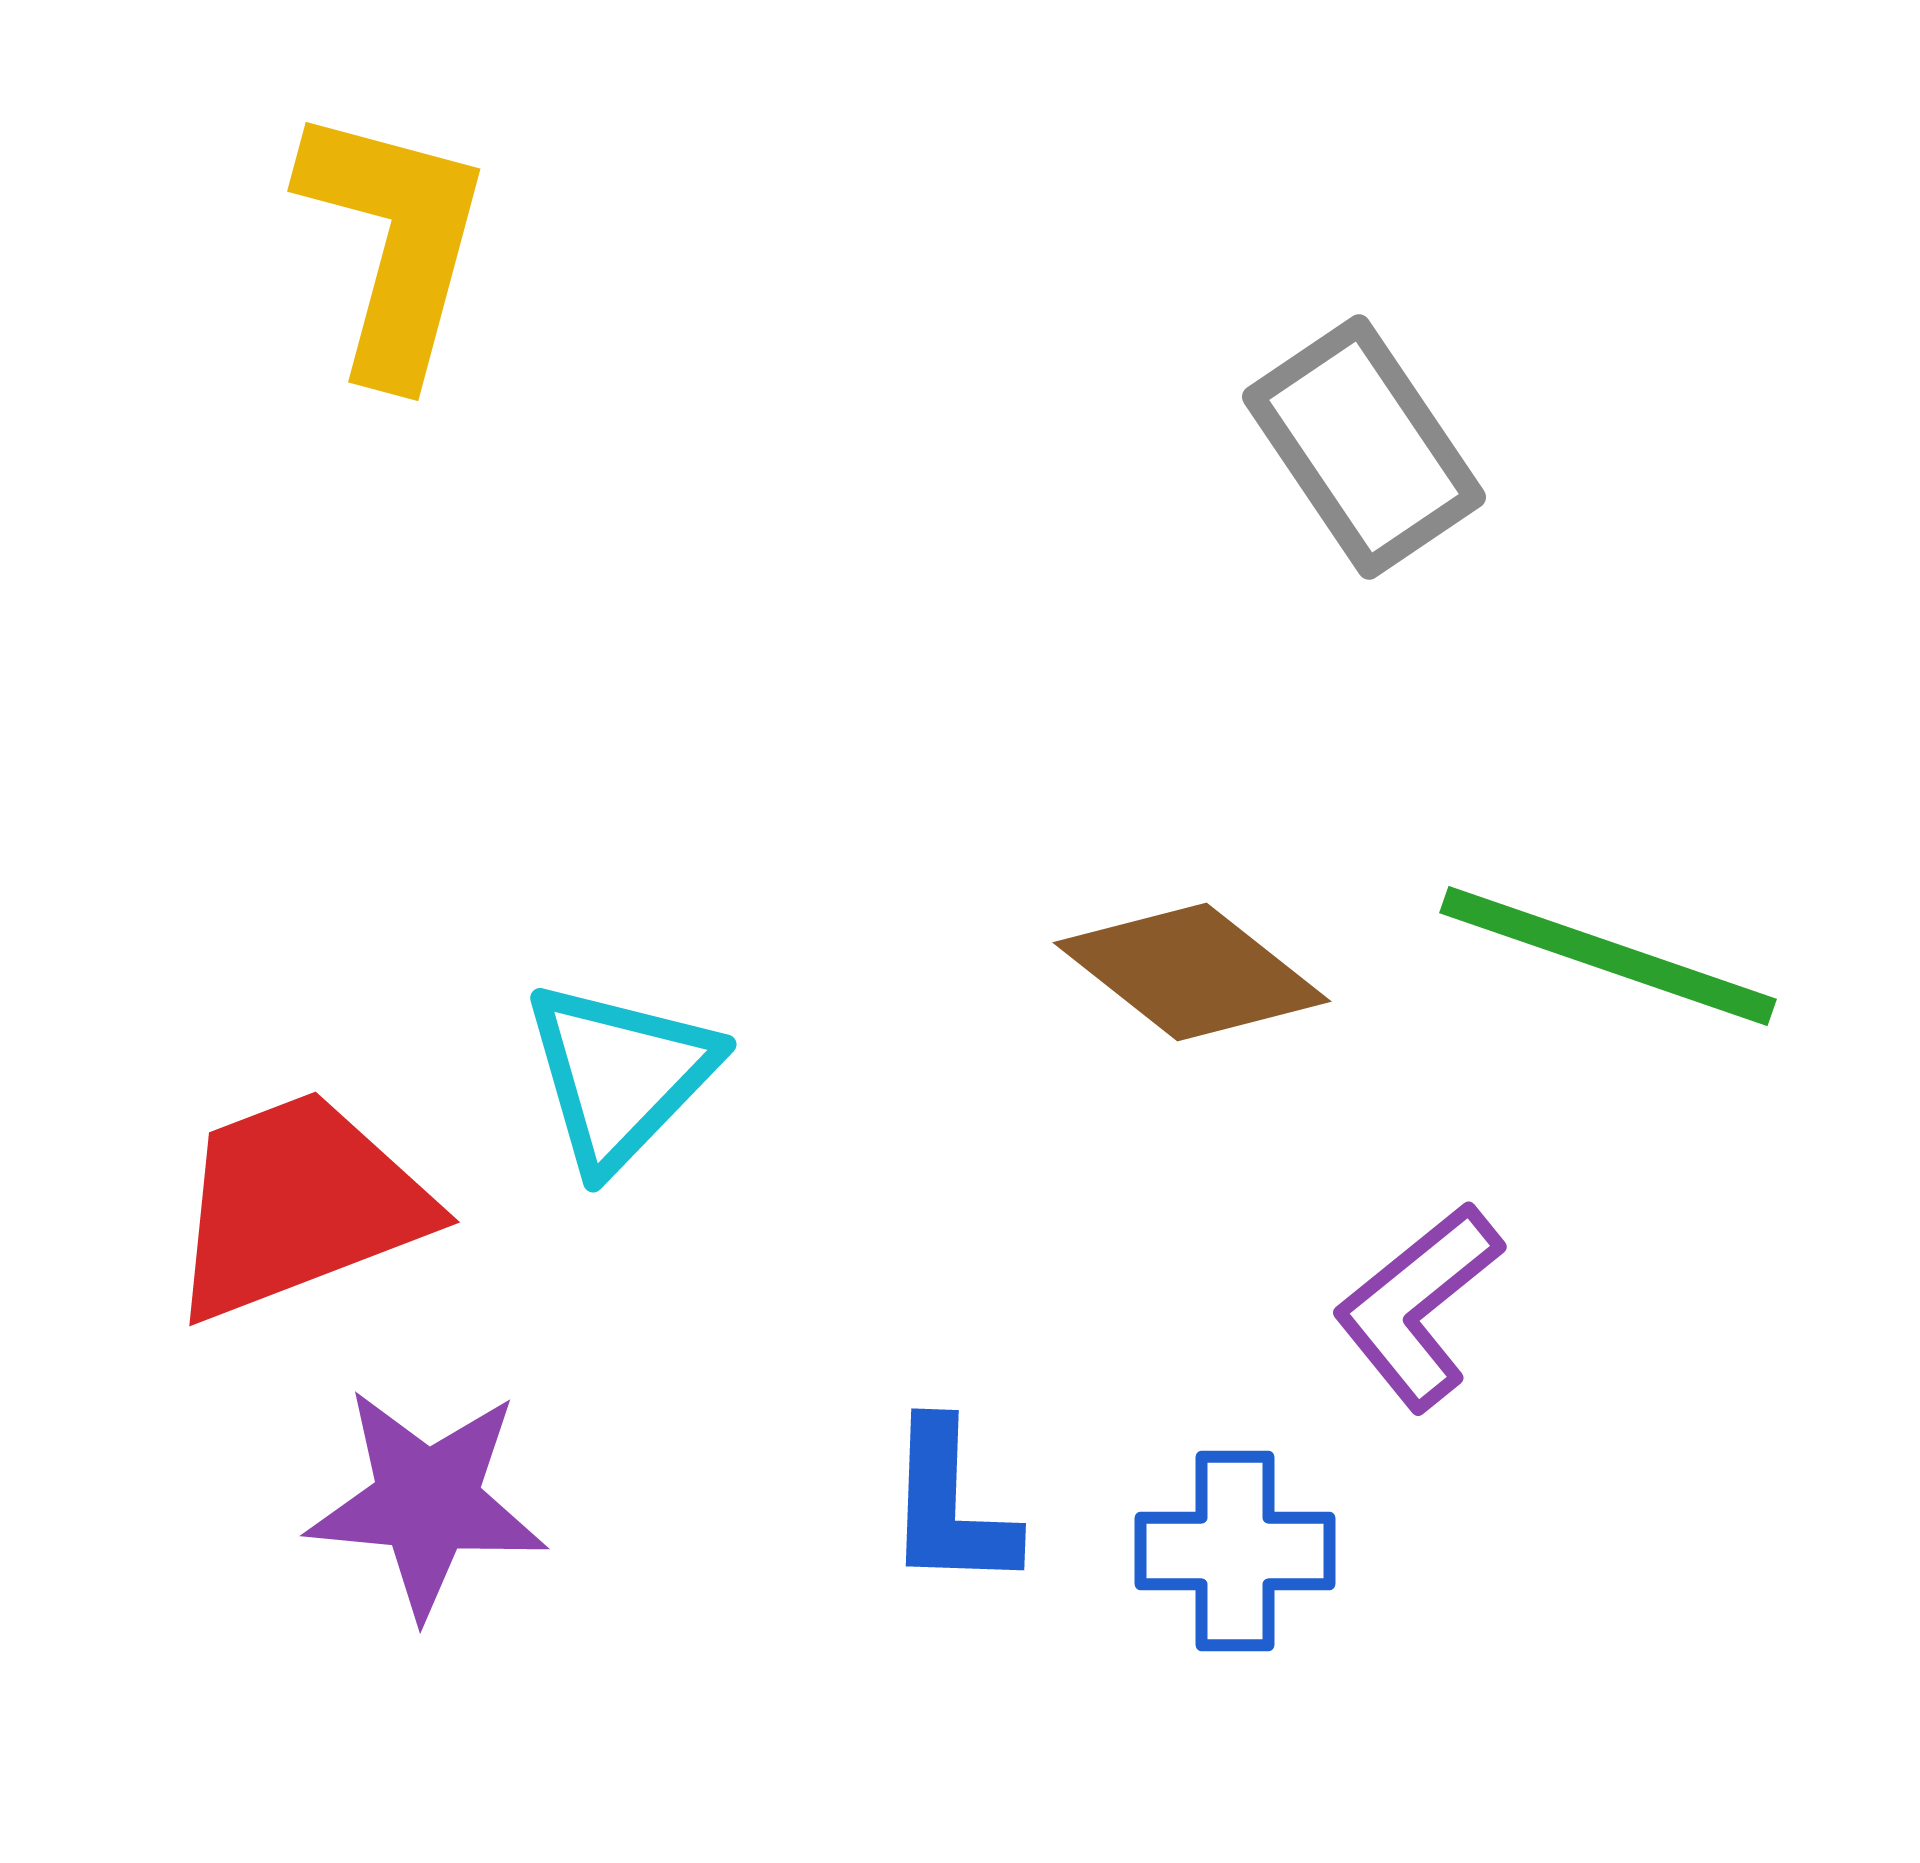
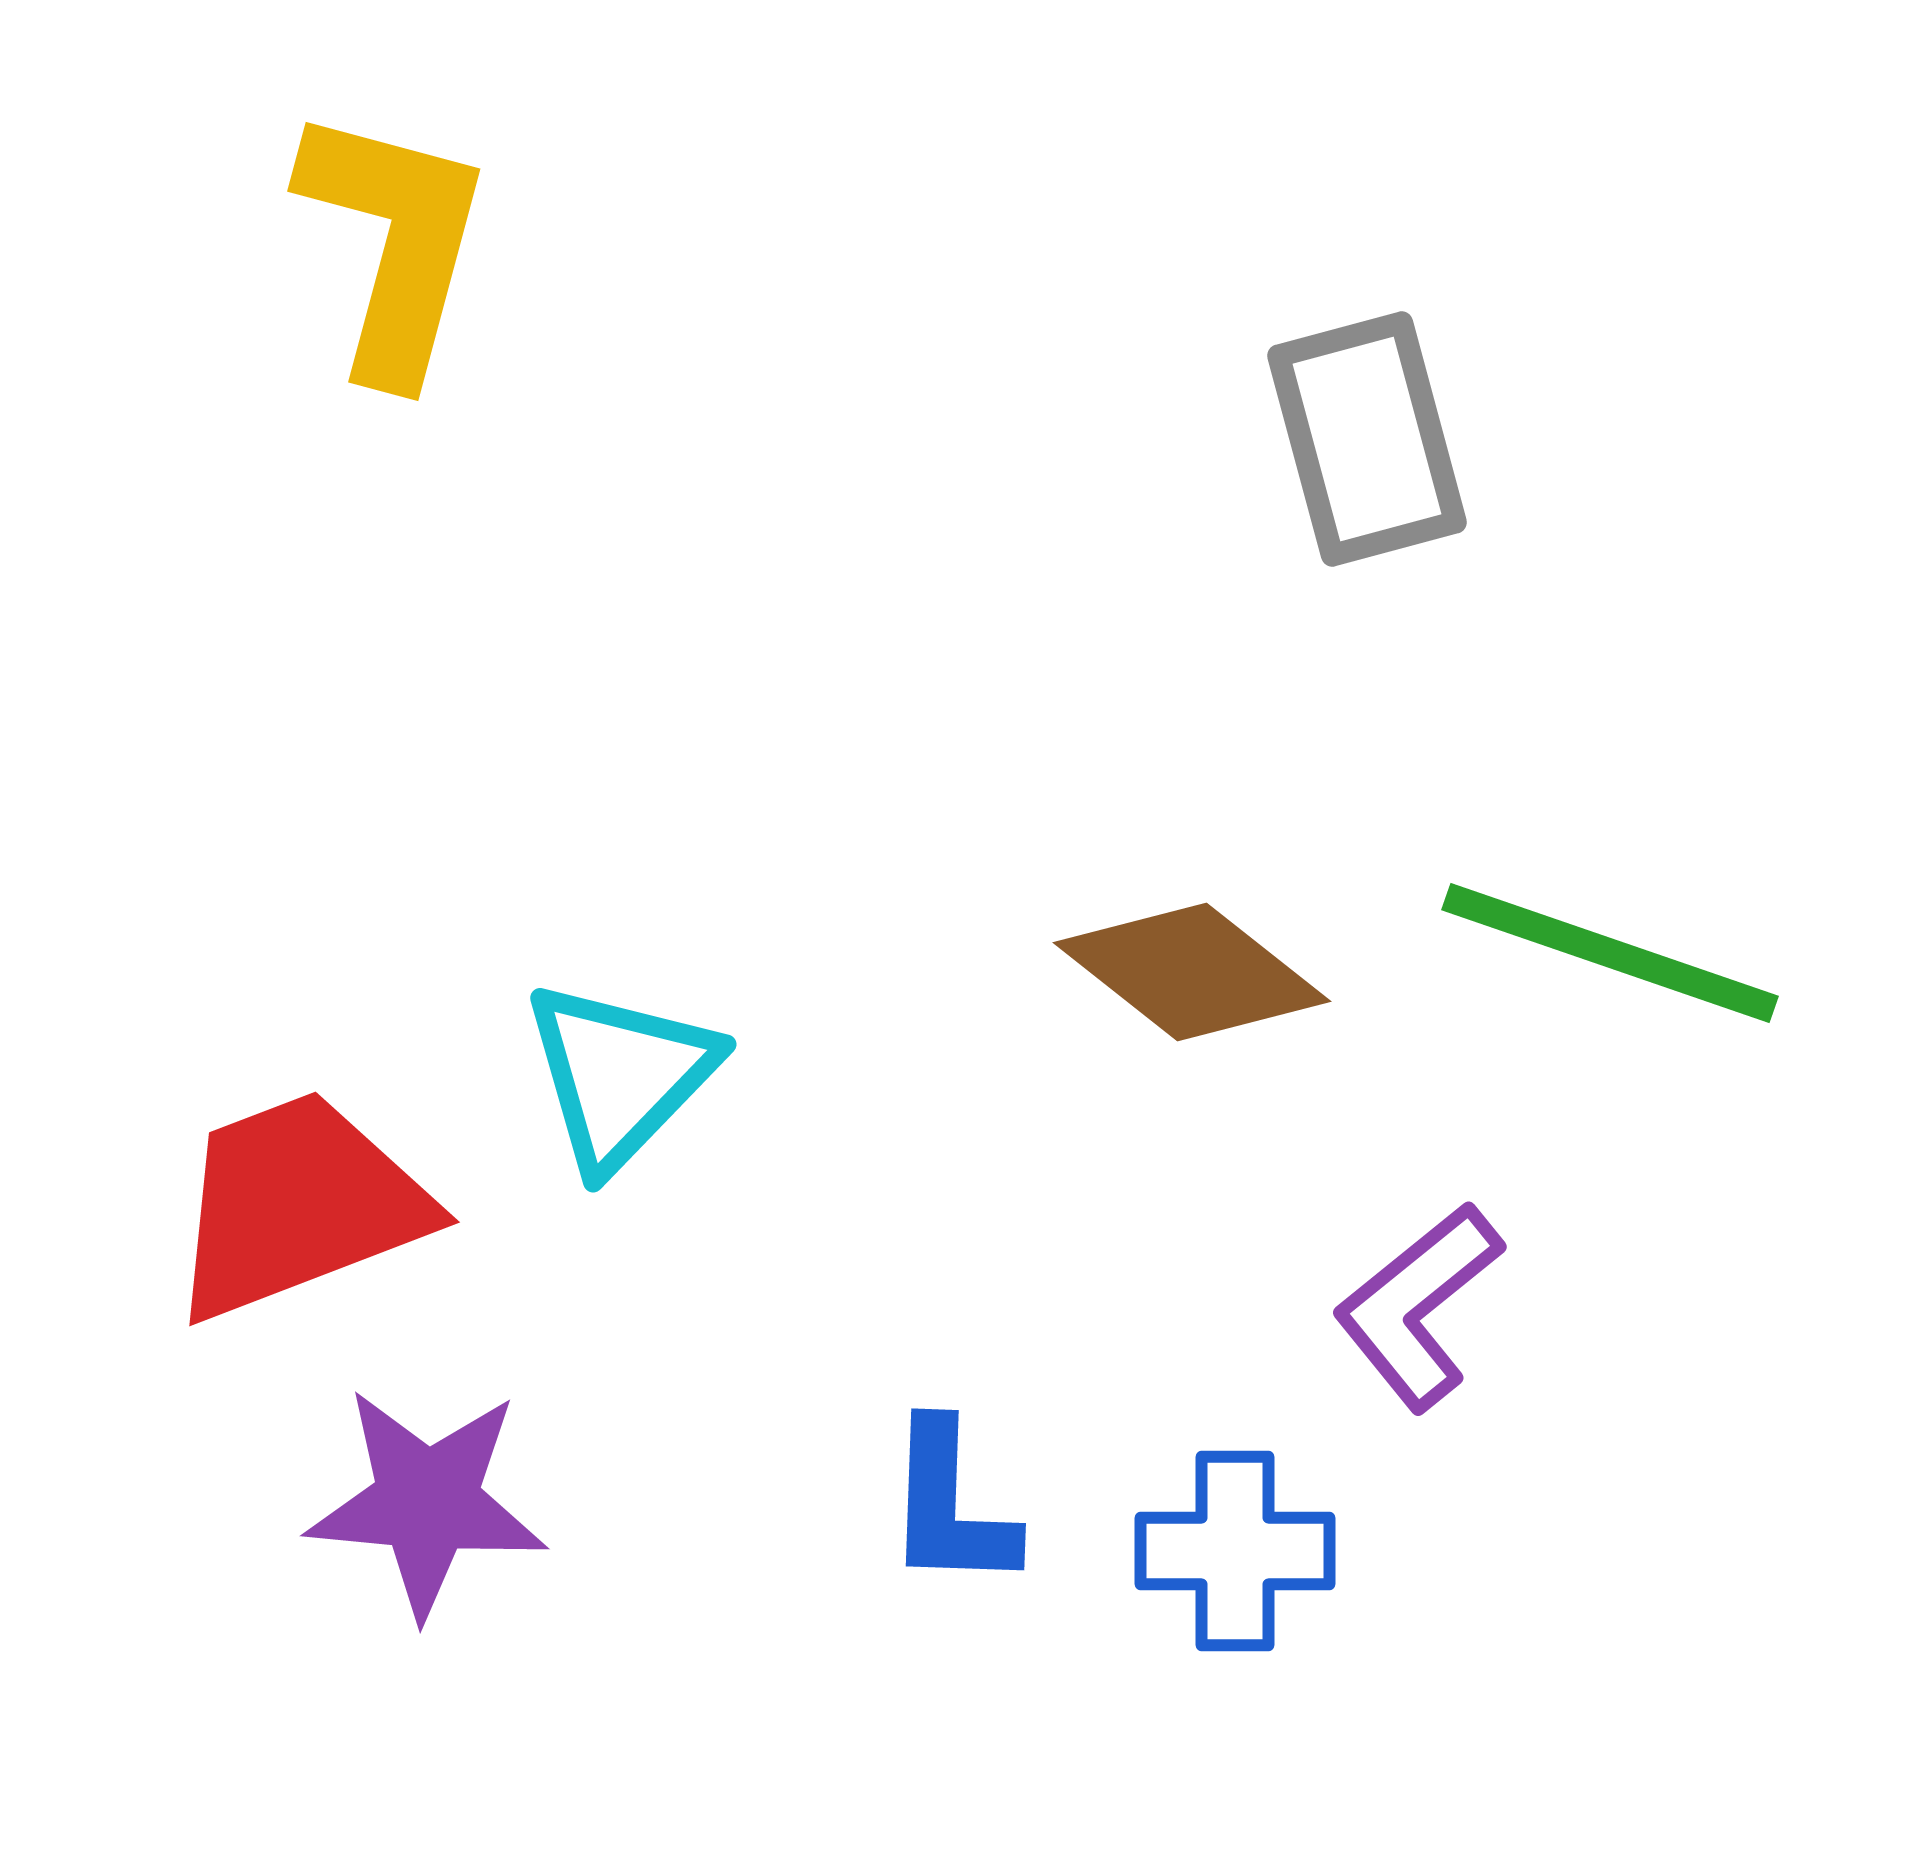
gray rectangle: moved 3 px right, 8 px up; rotated 19 degrees clockwise
green line: moved 2 px right, 3 px up
